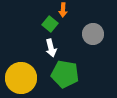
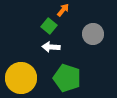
orange arrow: rotated 144 degrees counterclockwise
green square: moved 1 px left, 2 px down
white arrow: moved 1 px up; rotated 108 degrees clockwise
green pentagon: moved 2 px right, 4 px down; rotated 8 degrees clockwise
